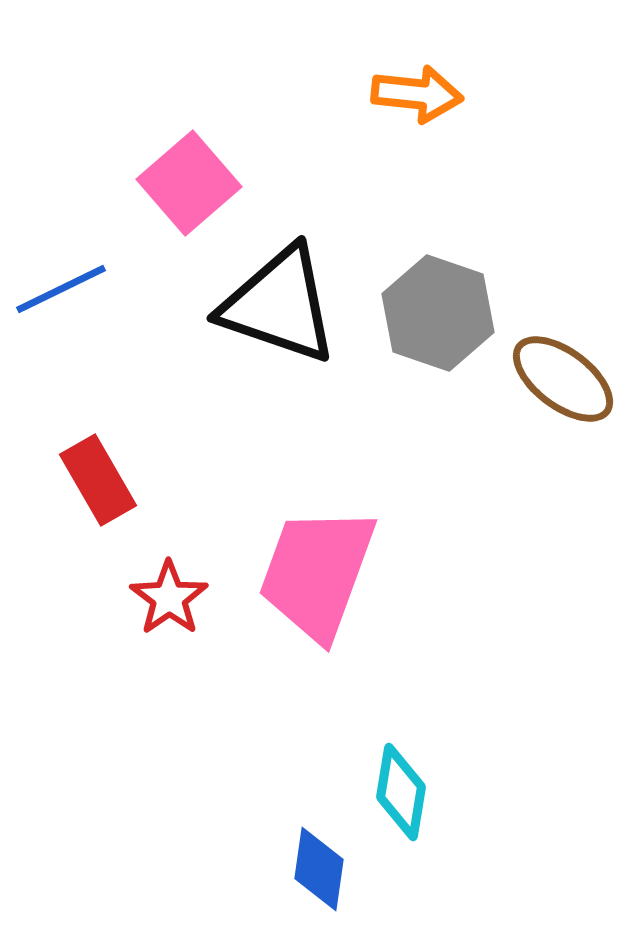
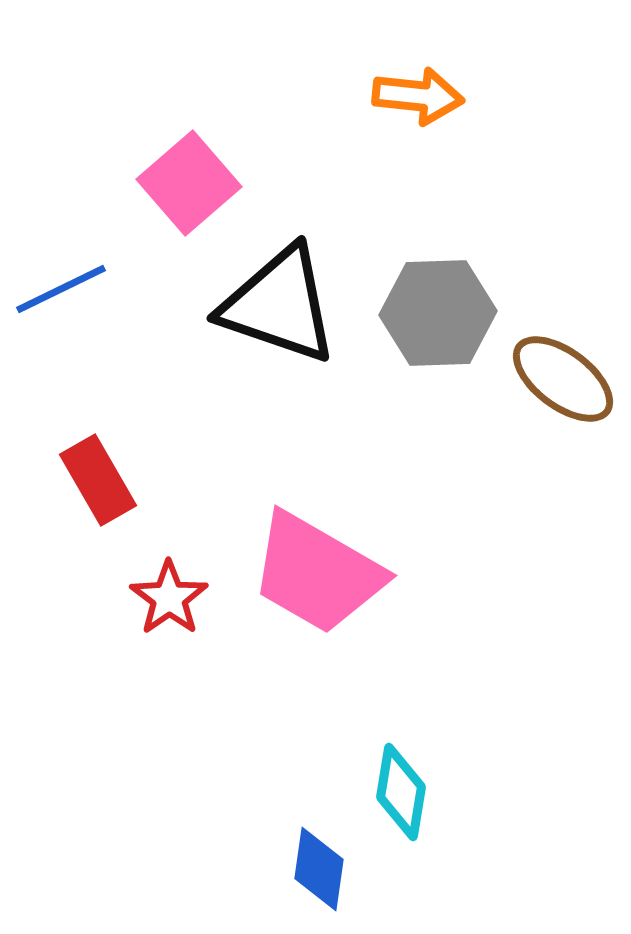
orange arrow: moved 1 px right, 2 px down
gray hexagon: rotated 21 degrees counterclockwise
pink trapezoid: rotated 80 degrees counterclockwise
